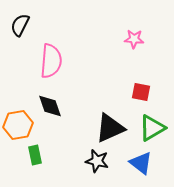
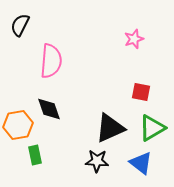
pink star: rotated 24 degrees counterclockwise
black diamond: moved 1 px left, 3 px down
black star: rotated 10 degrees counterclockwise
